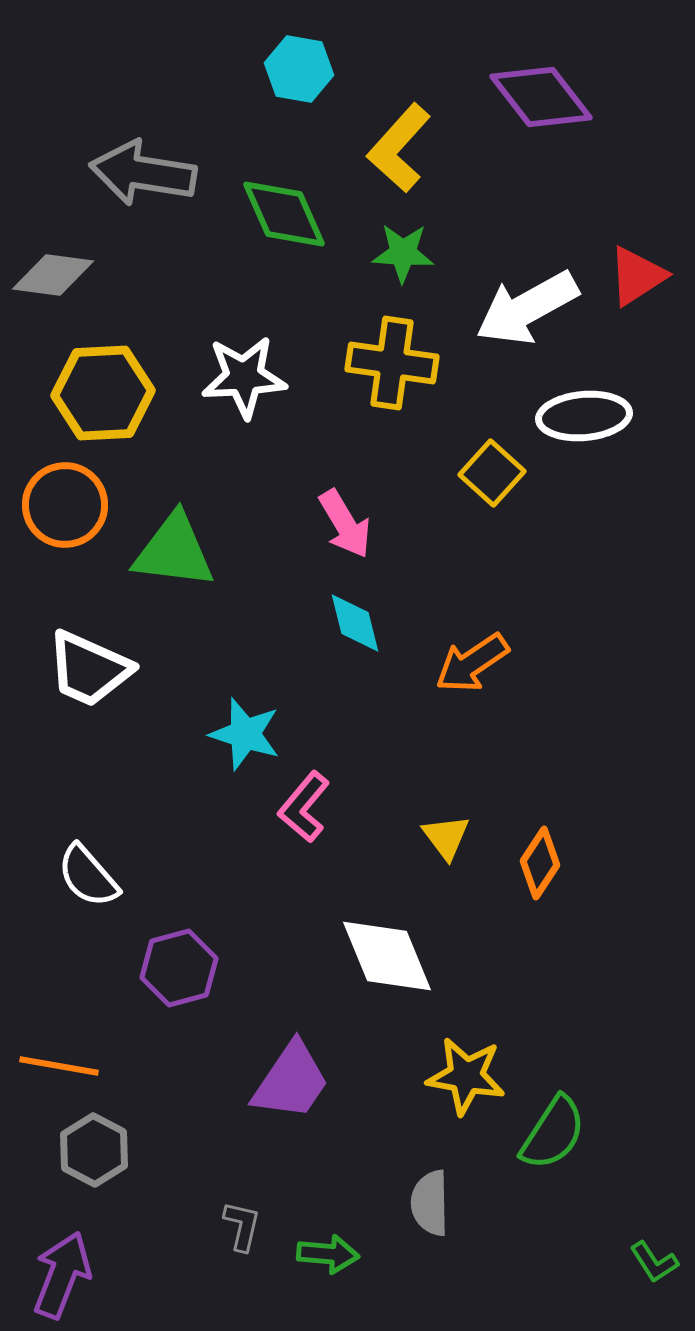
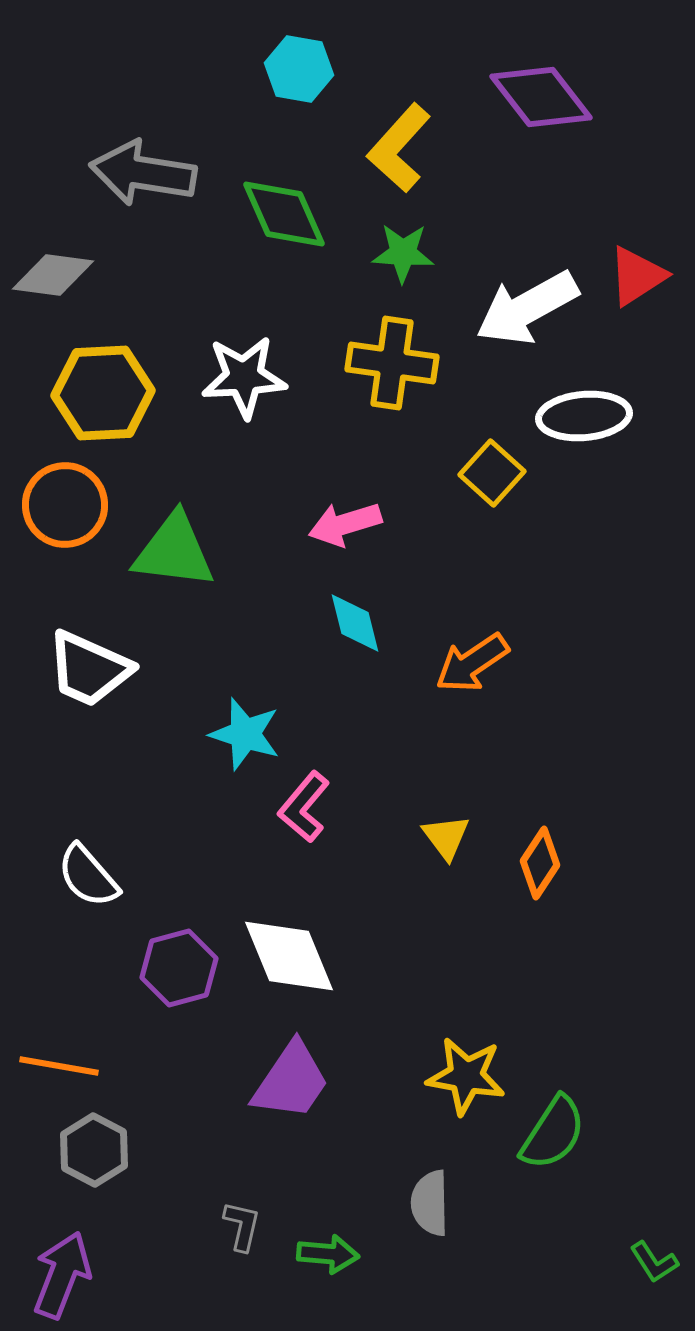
pink arrow: rotated 104 degrees clockwise
white diamond: moved 98 px left
